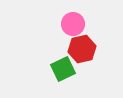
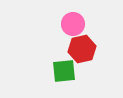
green square: moved 1 px right, 2 px down; rotated 20 degrees clockwise
